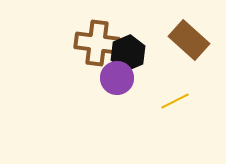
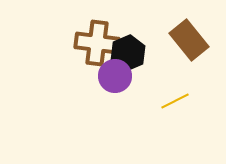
brown rectangle: rotated 9 degrees clockwise
purple circle: moved 2 px left, 2 px up
